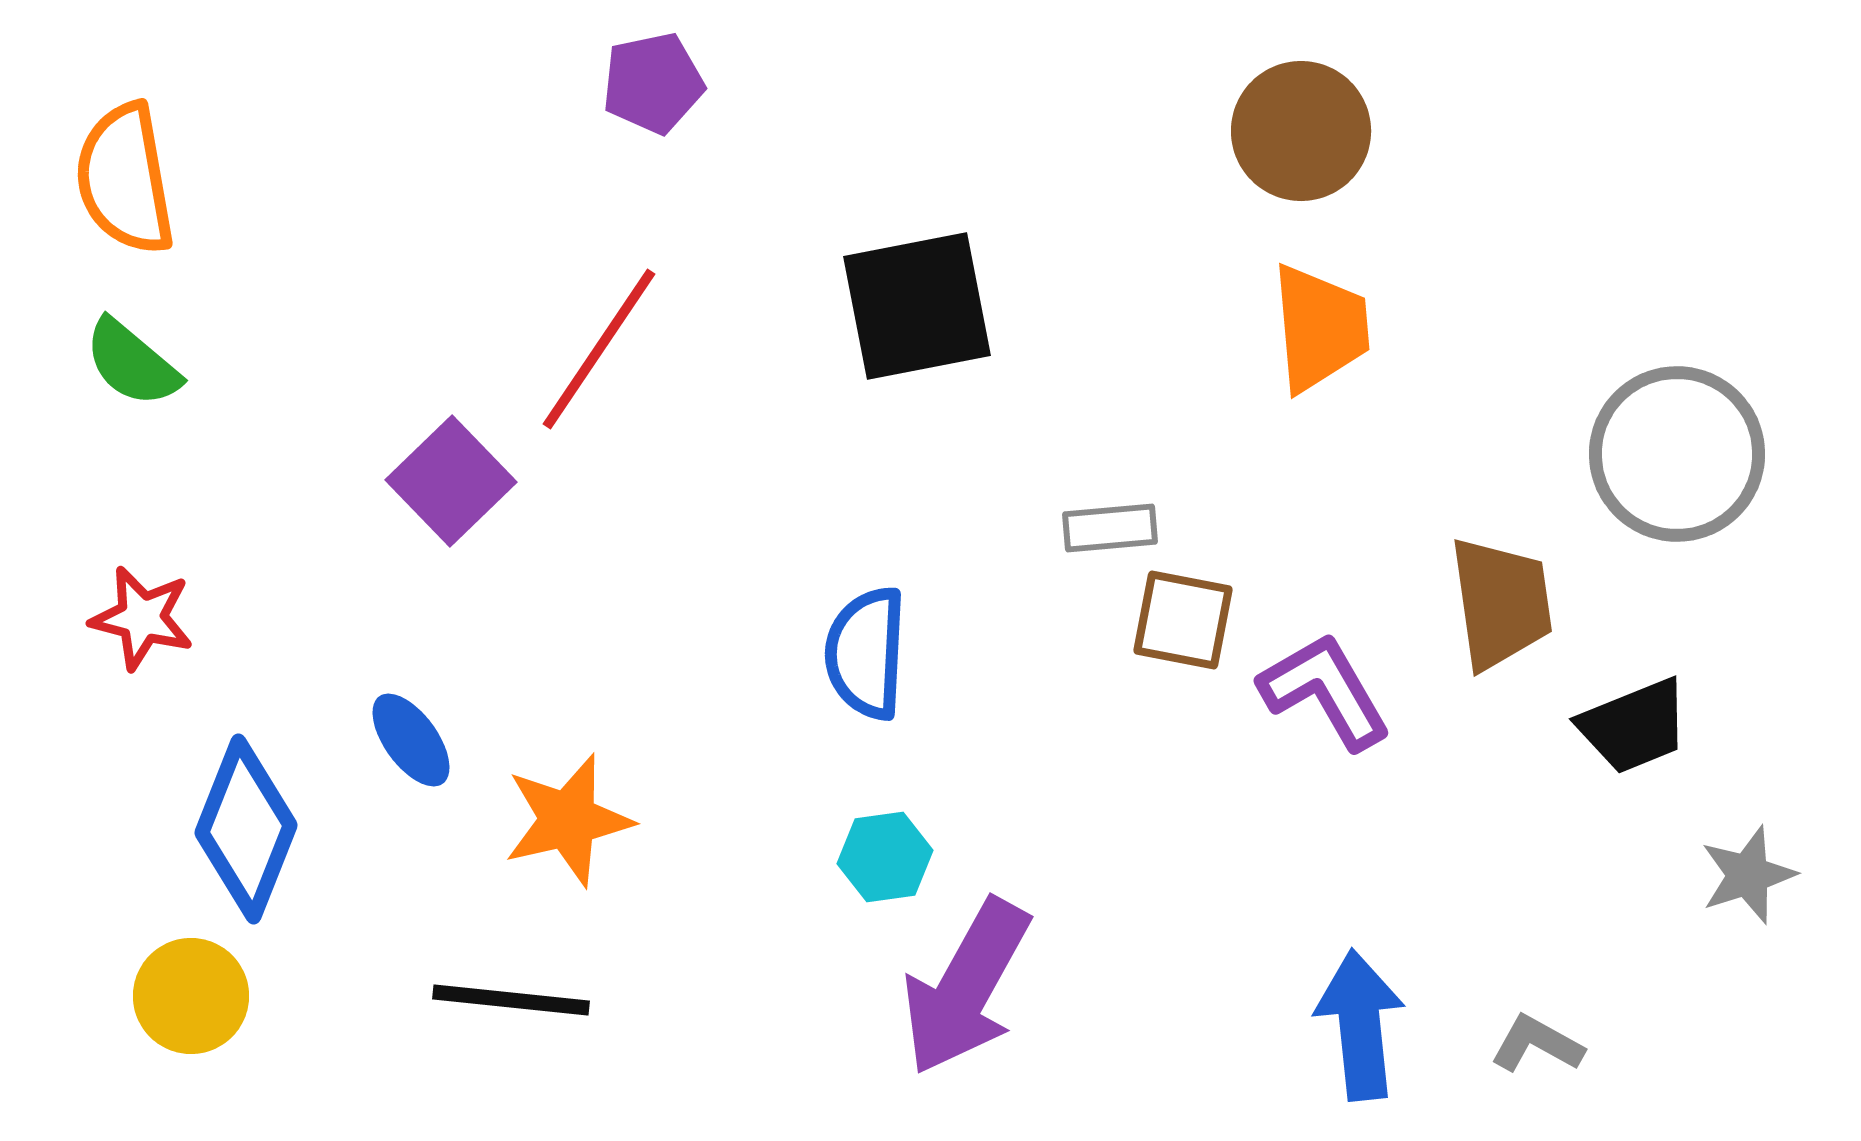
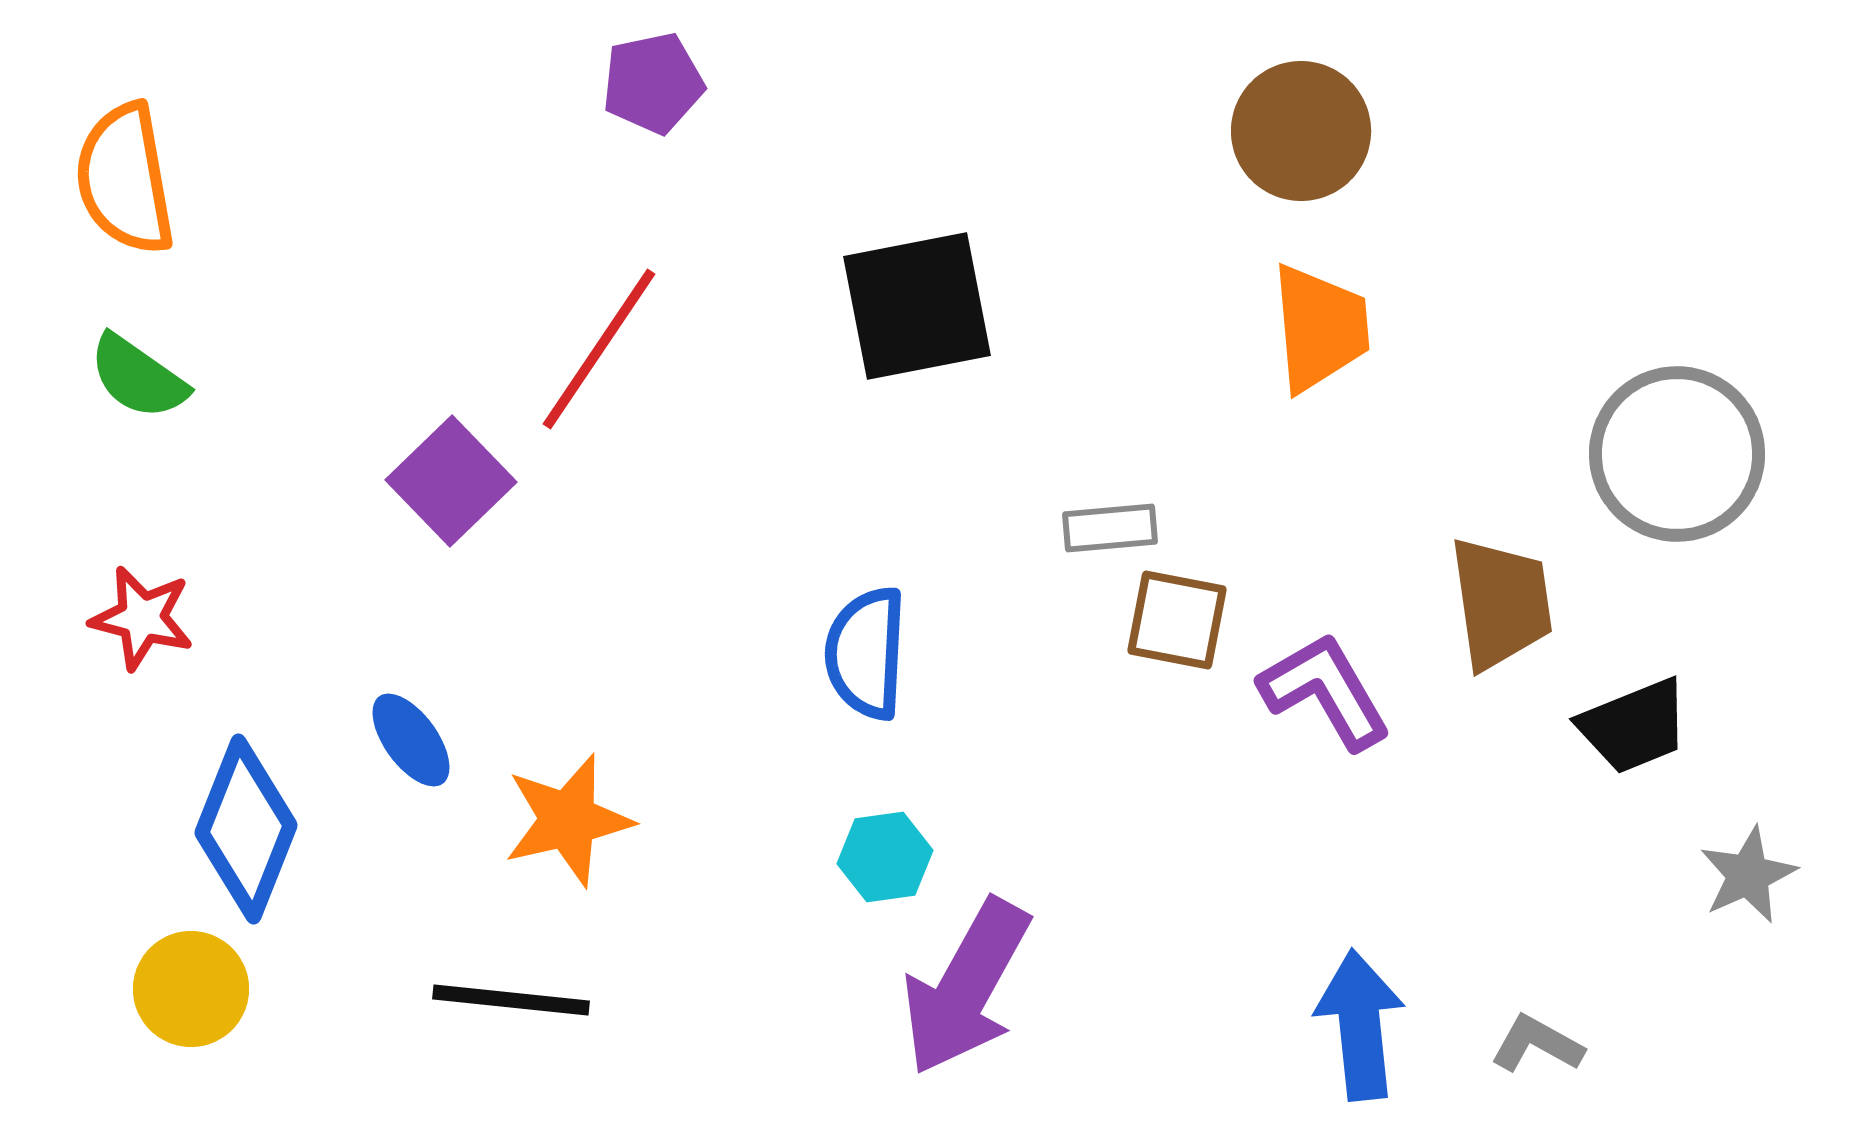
green semicircle: moved 6 px right, 14 px down; rotated 5 degrees counterclockwise
brown square: moved 6 px left
gray star: rotated 6 degrees counterclockwise
yellow circle: moved 7 px up
